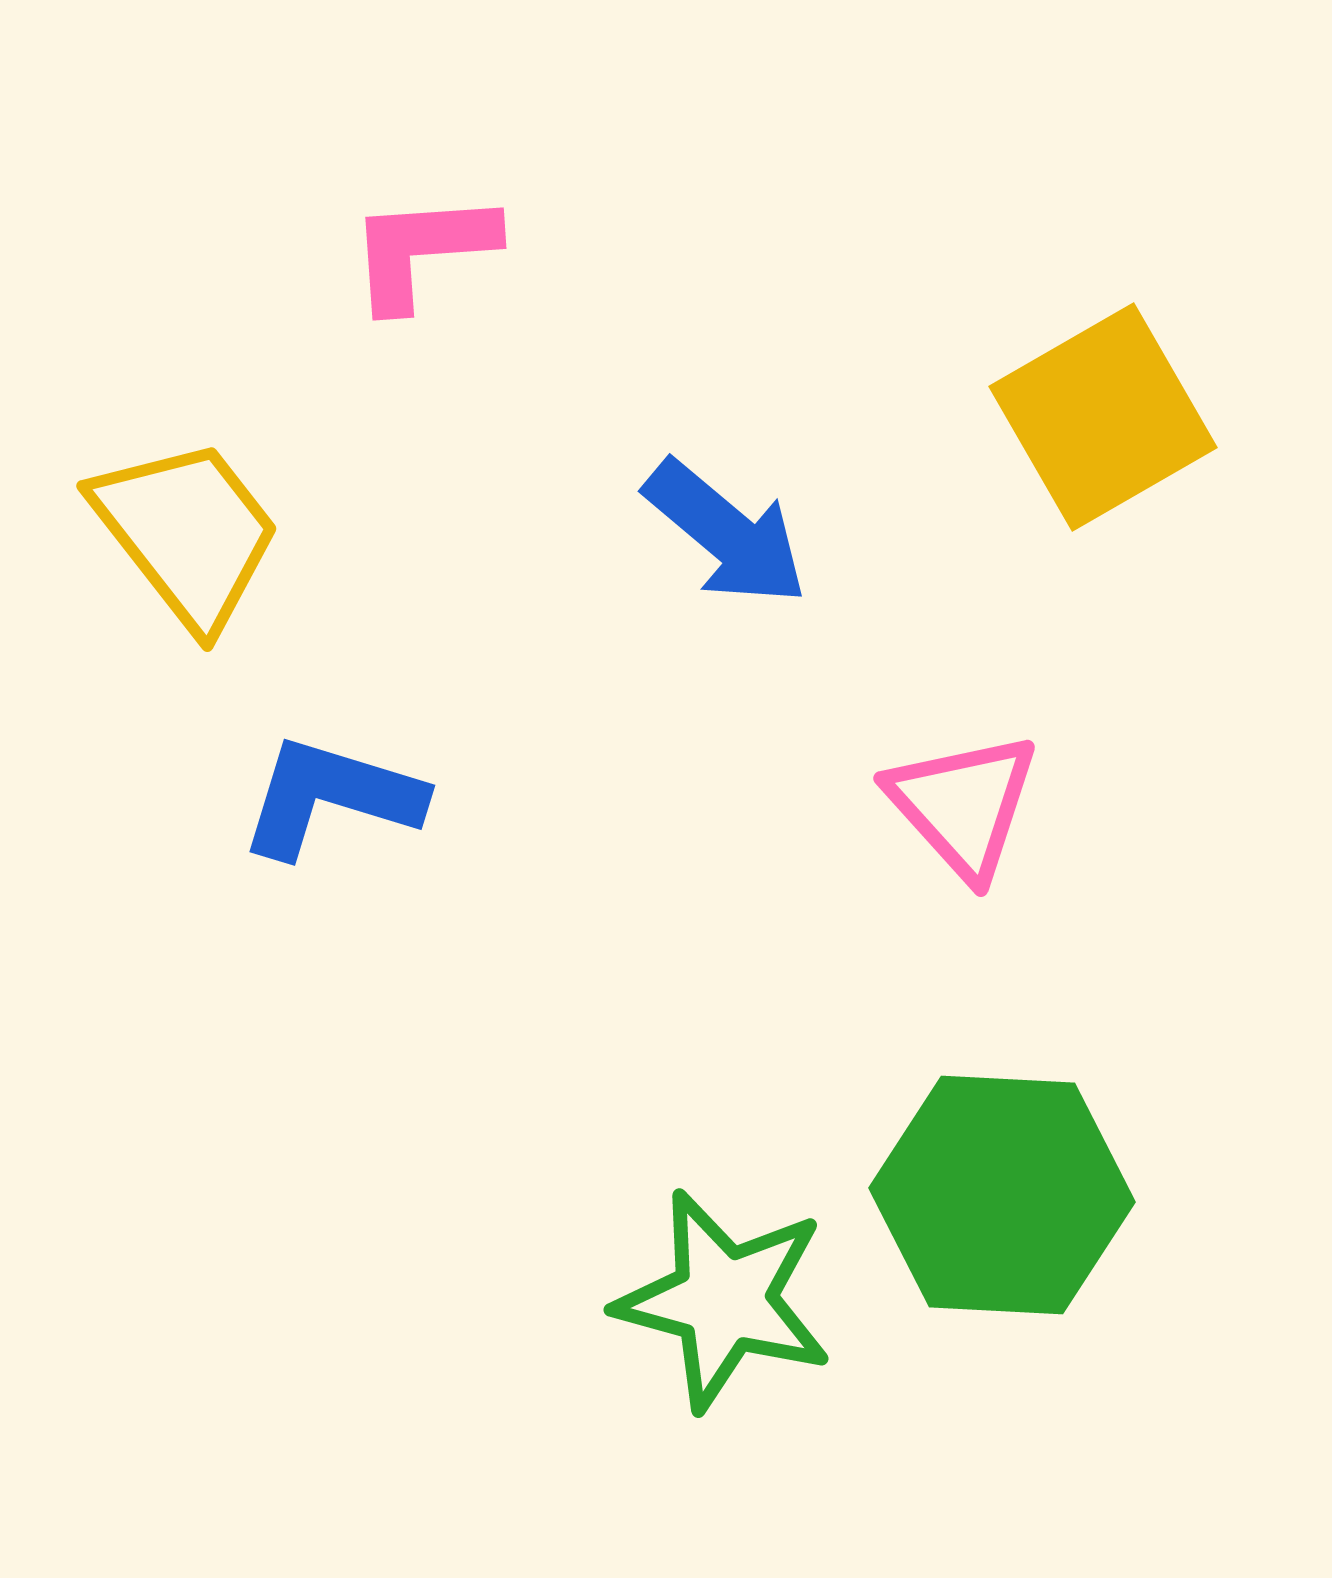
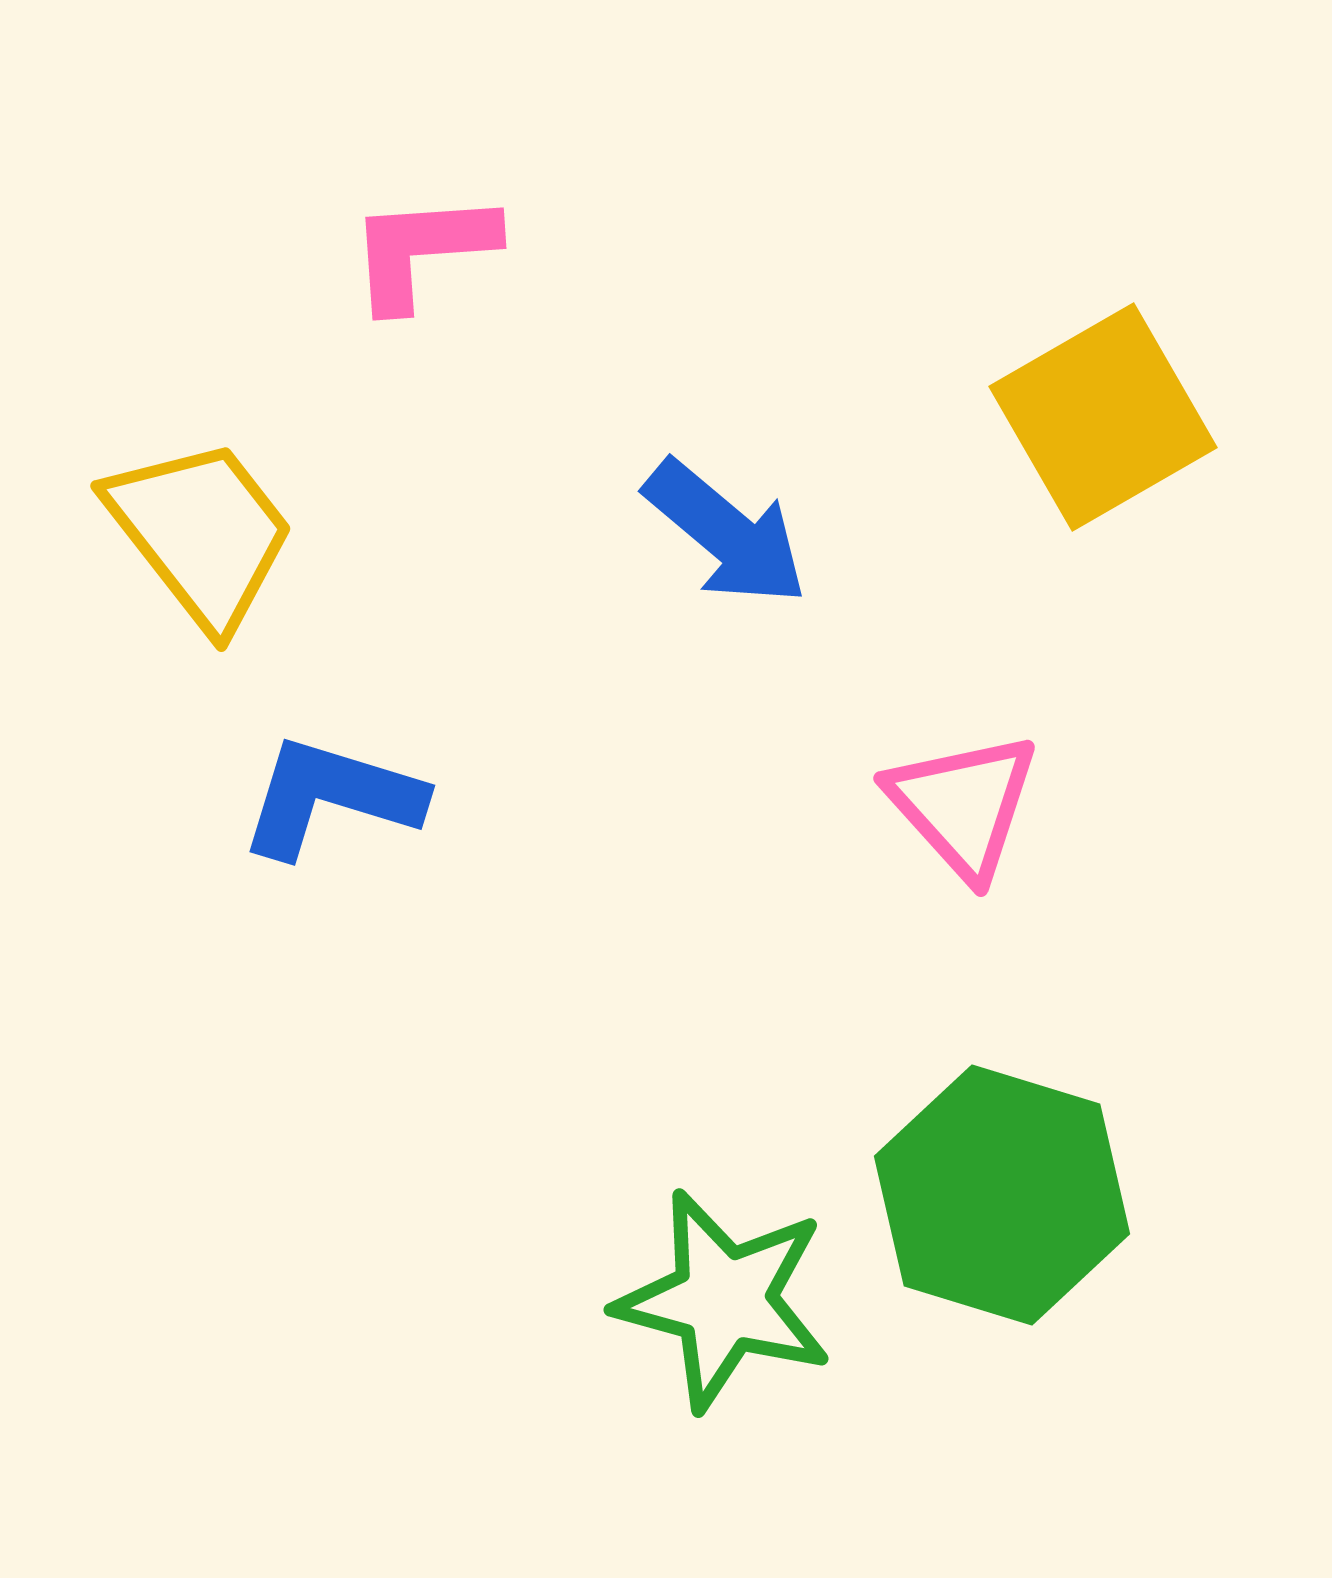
yellow trapezoid: moved 14 px right
green hexagon: rotated 14 degrees clockwise
